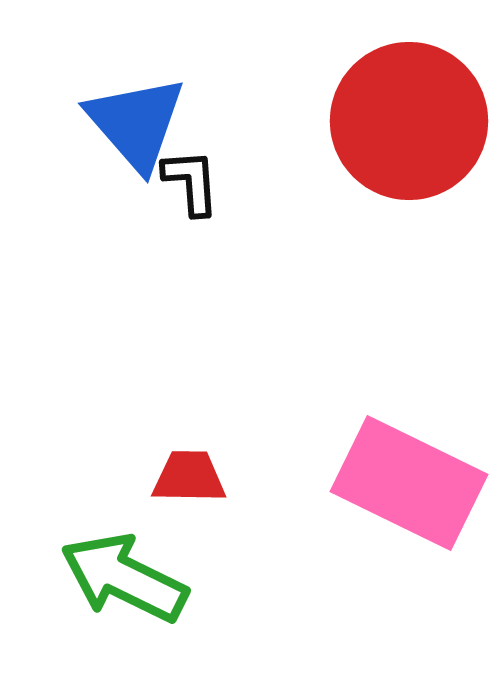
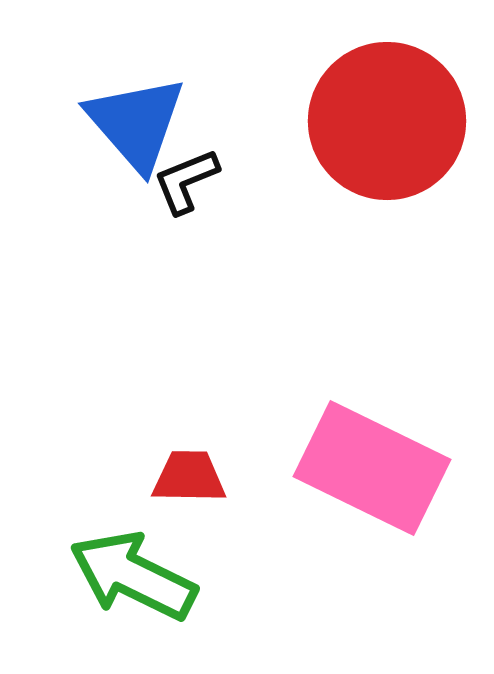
red circle: moved 22 px left
black L-shape: moved 5 px left, 1 px up; rotated 108 degrees counterclockwise
pink rectangle: moved 37 px left, 15 px up
green arrow: moved 9 px right, 2 px up
